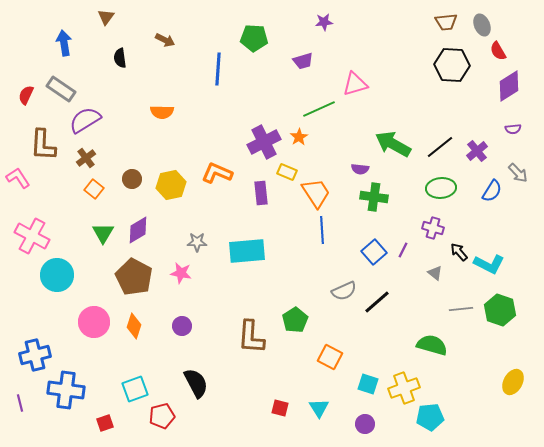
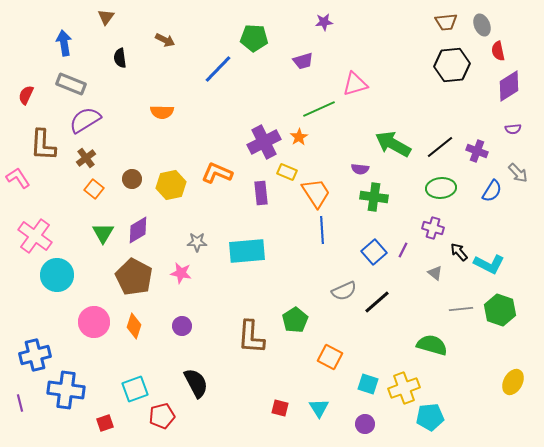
red semicircle at (498, 51): rotated 18 degrees clockwise
black hexagon at (452, 65): rotated 8 degrees counterclockwise
blue line at (218, 69): rotated 40 degrees clockwise
gray rectangle at (61, 89): moved 10 px right, 5 px up; rotated 12 degrees counterclockwise
purple cross at (477, 151): rotated 30 degrees counterclockwise
pink cross at (32, 236): moved 3 px right; rotated 8 degrees clockwise
